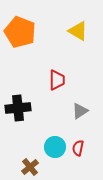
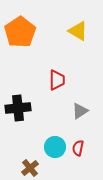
orange pentagon: rotated 16 degrees clockwise
brown cross: moved 1 px down
